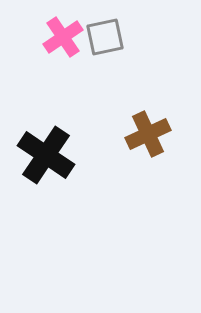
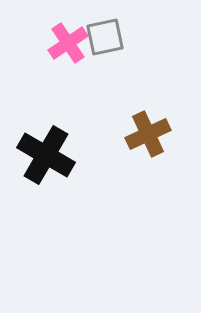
pink cross: moved 5 px right, 6 px down
black cross: rotated 4 degrees counterclockwise
